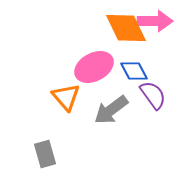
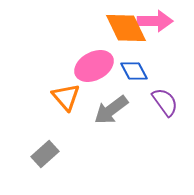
pink ellipse: moved 1 px up
purple semicircle: moved 12 px right, 7 px down
gray rectangle: rotated 64 degrees clockwise
